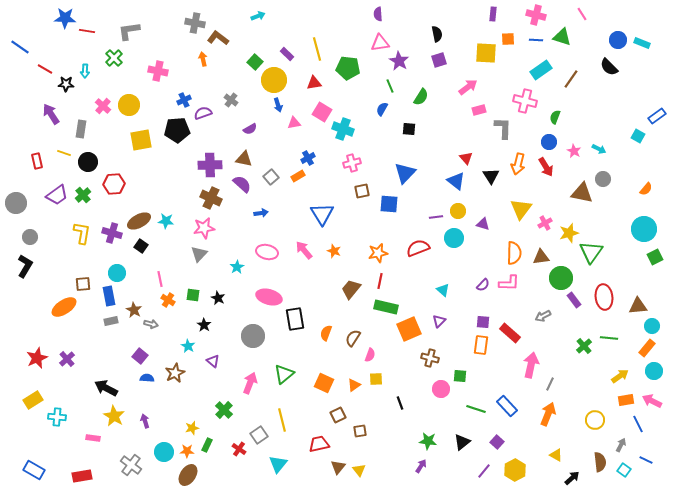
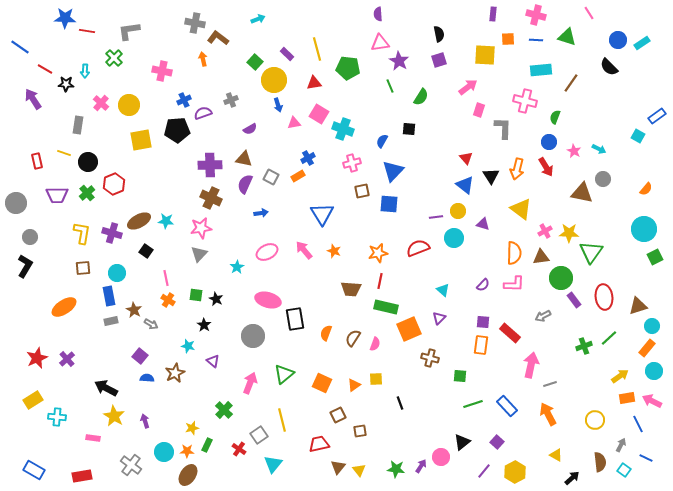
pink line at (582, 14): moved 7 px right, 1 px up
cyan arrow at (258, 16): moved 3 px down
black semicircle at (437, 34): moved 2 px right
green triangle at (562, 37): moved 5 px right
cyan rectangle at (642, 43): rotated 56 degrees counterclockwise
yellow square at (486, 53): moved 1 px left, 2 px down
cyan rectangle at (541, 70): rotated 30 degrees clockwise
pink cross at (158, 71): moved 4 px right
brown line at (571, 79): moved 4 px down
gray cross at (231, 100): rotated 32 degrees clockwise
pink cross at (103, 106): moved 2 px left, 3 px up
blue semicircle at (382, 109): moved 32 px down
pink rectangle at (479, 110): rotated 56 degrees counterclockwise
pink square at (322, 112): moved 3 px left, 2 px down
purple arrow at (51, 114): moved 18 px left, 15 px up
gray rectangle at (81, 129): moved 3 px left, 4 px up
orange arrow at (518, 164): moved 1 px left, 5 px down
blue triangle at (405, 173): moved 12 px left, 2 px up
gray square at (271, 177): rotated 21 degrees counterclockwise
blue triangle at (456, 181): moved 9 px right, 4 px down
red hexagon at (114, 184): rotated 20 degrees counterclockwise
purple semicircle at (242, 184): moved 3 px right; rotated 108 degrees counterclockwise
purple trapezoid at (57, 195): rotated 35 degrees clockwise
green cross at (83, 195): moved 4 px right, 2 px up
yellow triangle at (521, 209): rotated 30 degrees counterclockwise
pink cross at (545, 223): moved 8 px down
pink star at (204, 228): moved 3 px left
yellow star at (569, 233): rotated 18 degrees clockwise
black square at (141, 246): moved 5 px right, 5 px down
pink ellipse at (267, 252): rotated 40 degrees counterclockwise
pink line at (160, 279): moved 6 px right, 1 px up
pink L-shape at (509, 283): moved 5 px right, 1 px down
brown square at (83, 284): moved 16 px up
brown trapezoid at (351, 289): rotated 125 degrees counterclockwise
green square at (193, 295): moved 3 px right
pink ellipse at (269, 297): moved 1 px left, 3 px down
black star at (218, 298): moved 2 px left, 1 px down
brown triangle at (638, 306): rotated 12 degrees counterclockwise
purple triangle at (439, 321): moved 3 px up
gray arrow at (151, 324): rotated 16 degrees clockwise
green line at (609, 338): rotated 48 degrees counterclockwise
cyan star at (188, 346): rotated 16 degrees counterclockwise
green cross at (584, 346): rotated 21 degrees clockwise
pink semicircle at (370, 355): moved 5 px right, 11 px up
orange square at (324, 383): moved 2 px left
gray line at (550, 384): rotated 48 degrees clockwise
pink circle at (441, 389): moved 68 px down
orange rectangle at (626, 400): moved 1 px right, 2 px up
green line at (476, 409): moved 3 px left, 5 px up; rotated 36 degrees counterclockwise
orange arrow at (548, 414): rotated 50 degrees counterclockwise
green star at (428, 441): moved 32 px left, 28 px down
blue line at (646, 460): moved 2 px up
cyan triangle at (278, 464): moved 5 px left
yellow hexagon at (515, 470): moved 2 px down
